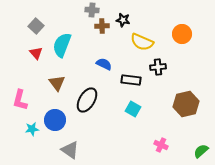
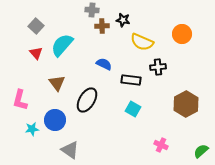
cyan semicircle: rotated 20 degrees clockwise
brown hexagon: rotated 15 degrees counterclockwise
